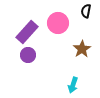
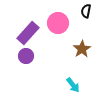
purple rectangle: moved 1 px right, 1 px down
purple circle: moved 2 px left, 1 px down
cyan arrow: rotated 56 degrees counterclockwise
